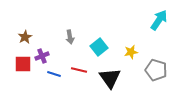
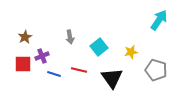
black triangle: moved 2 px right
